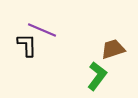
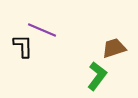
black L-shape: moved 4 px left, 1 px down
brown trapezoid: moved 1 px right, 1 px up
